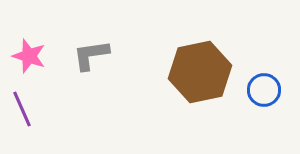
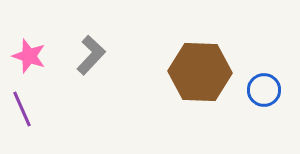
gray L-shape: rotated 141 degrees clockwise
brown hexagon: rotated 14 degrees clockwise
